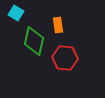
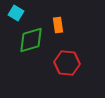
green diamond: moved 3 px left, 1 px up; rotated 60 degrees clockwise
red hexagon: moved 2 px right, 5 px down
